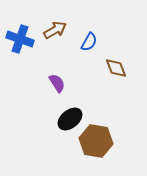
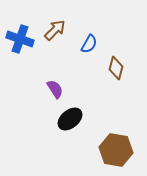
brown arrow: rotated 15 degrees counterclockwise
blue semicircle: moved 2 px down
brown diamond: rotated 35 degrees clockwise
purple semicircle: moved 2 px left, 6 px down
brown hexagon: moved 20 px right, 9 px down
